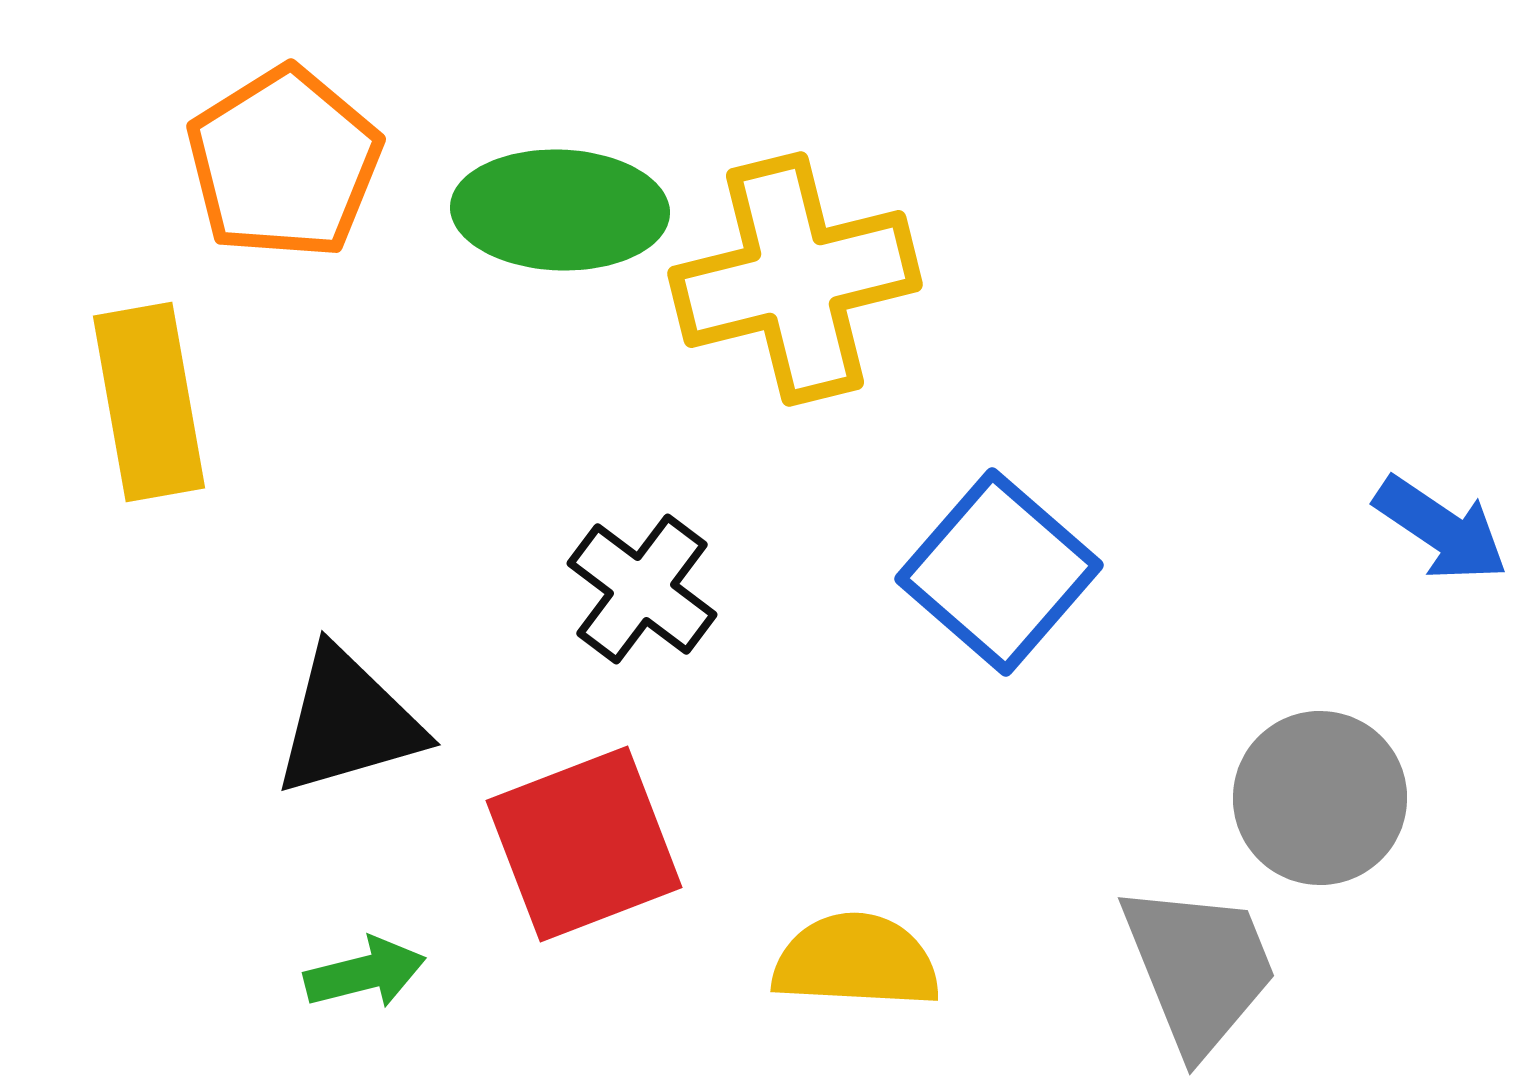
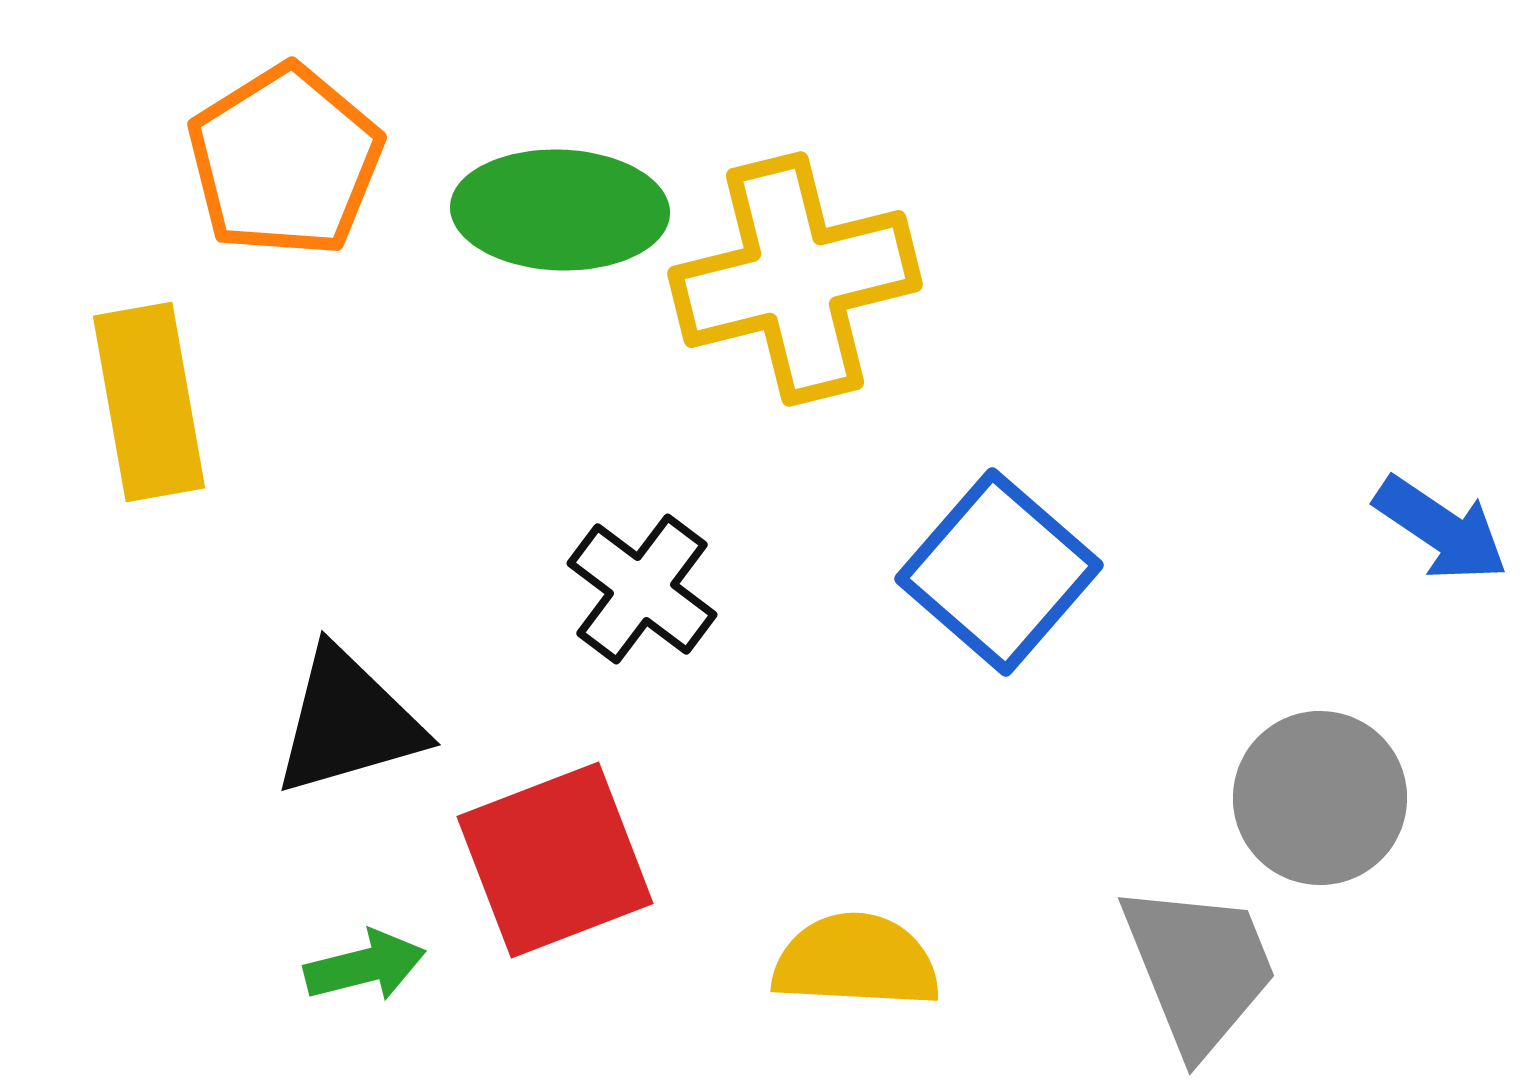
orange pentagon: moved 1 px right, 2 px up
red square: moved 29 px left, 16 px down
green arrow: moved 7 px up
